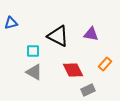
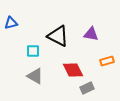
orange rectangle: moved 2 px right, 3 px up; rotated 32 degrees clockwise
gray triangle: moved 1 px right, 4 px down
gray rectangle: moved 1 px left, 2 px up
